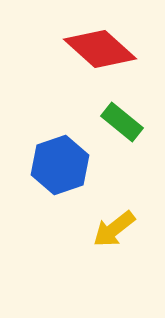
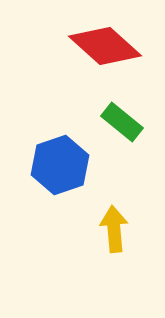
red diamond: moved 5 px right, 3 px up
yellow arrow: rotated 123 degrees clockwise
